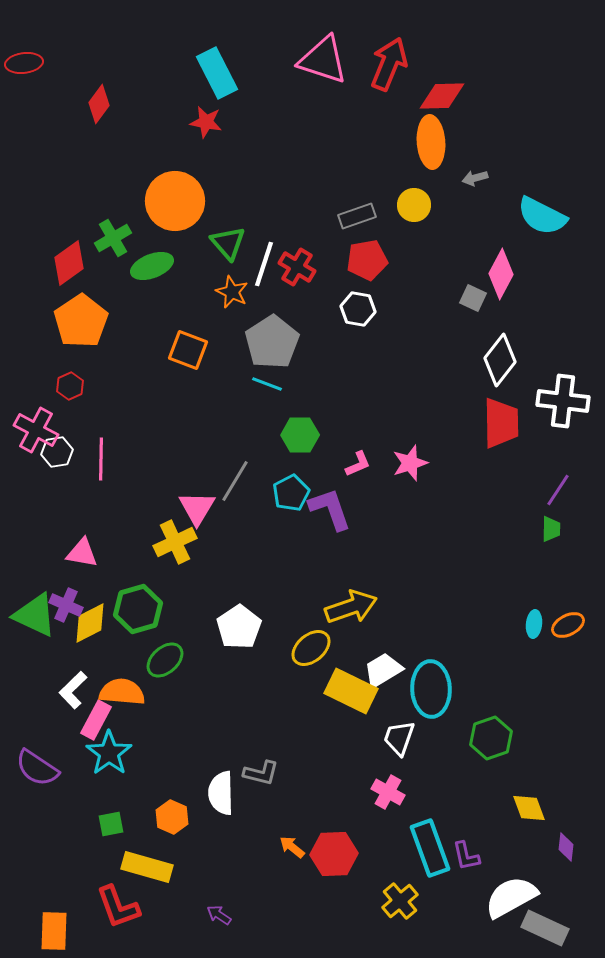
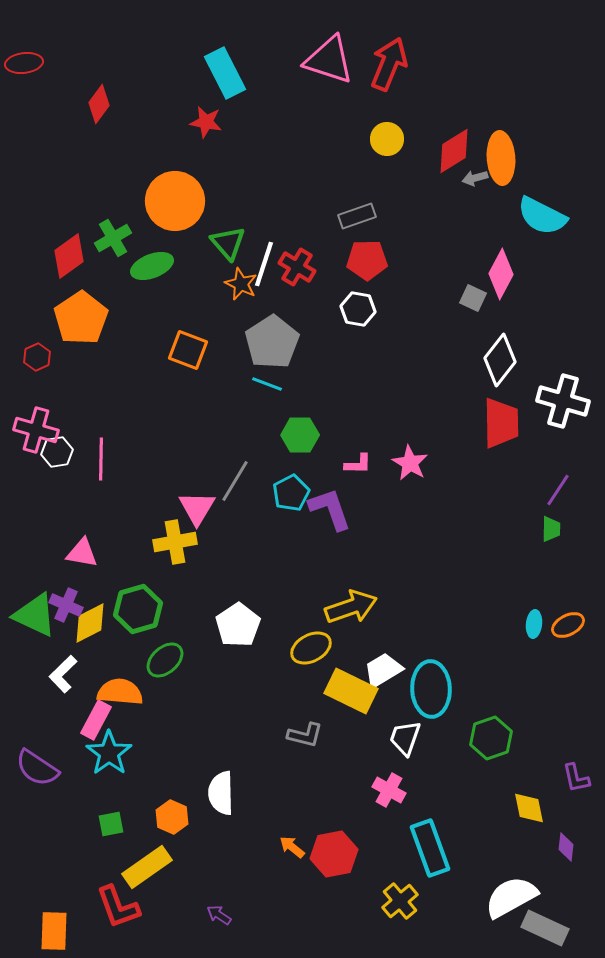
pink triangle at (323, 60): moved 6 px right
cyan rectangle at (217, 73): moved 8 px right
red diamond at (442, 96): moved 12 px right, 55 px down; rotated 30 degrees counterclockwise
orange ellipse at (431, 142): moved 70 px right, 16 px down
yellow circle at (414, 205): moved 27 px left, 66 px up
red pentagon at (367, 260): rotated 9 degrees clockwise
red diamond at (69, 263): moved 7 px up
orange star at (232, 292): moved 9 px right, 8 px up
orange pentagon at (81, 321): moved 3 px up
red hexagon at (70, 386): moved 33 px left, 29 px up
white cross at (563, 401): rotated 9 degrees clockwise
pink cross at (36, 430): rotated 12 degrees counterclockwise
pink star at (410, 463): rotated 24 degrees counterclockwise
pink L-shape at (358, 464): rotated 24 degrees clockwise
yellow cross at (175, 542): rotated 15 degrees clockwise
white pentagon at (239, 627): moved 1 px left, 2 px up
yellow ellipse at (311, 648): rotated 12 degrees clockwise
white L-shape at (73, 690): moved 10 px left, 16 px up
orange semicircle at (122, 692): moved 2 px left
white trapezoid at (399, 738): moved 6 px right
gray L-shape at (261, 773): moved 44 px right, 38 px up
pink cross at (388, 792): moved 1 px right, 2 px up
yellow diamond at (529, 808): rotated 9 degrees clockwise
red hexagon at (334, 854): rotated 9 degrees counterclockwise
purple L-shape at (466, 856): moved 110 px right, 78 px up
yellow rectangle at (147, 867): rotated 51 degrees counterclockwise
